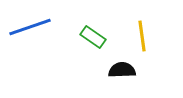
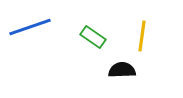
yellow line: rotated 16 degrees clockwise
